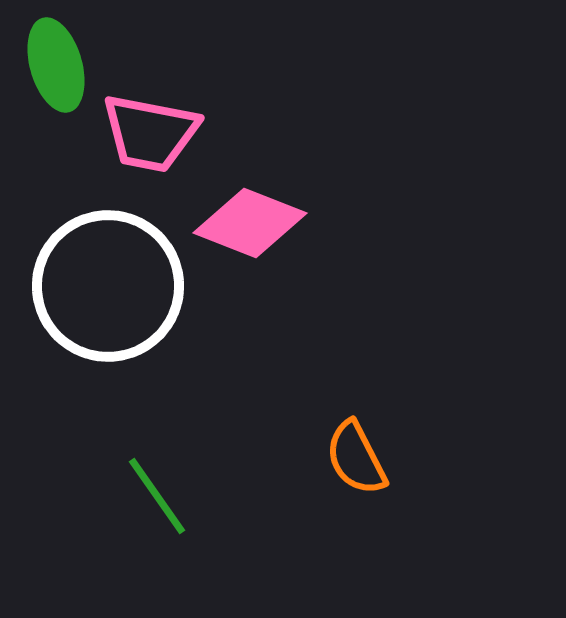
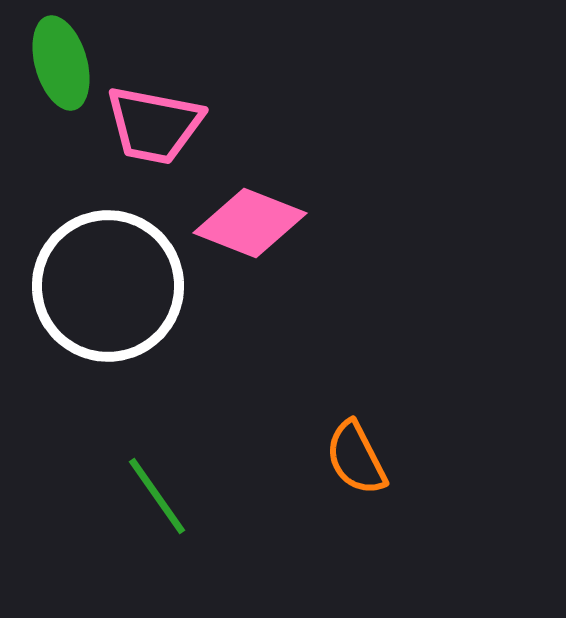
green ellipse: moved 5 px right, 2 px up
pink trapezoid: moved 4 px right, 8 px up
